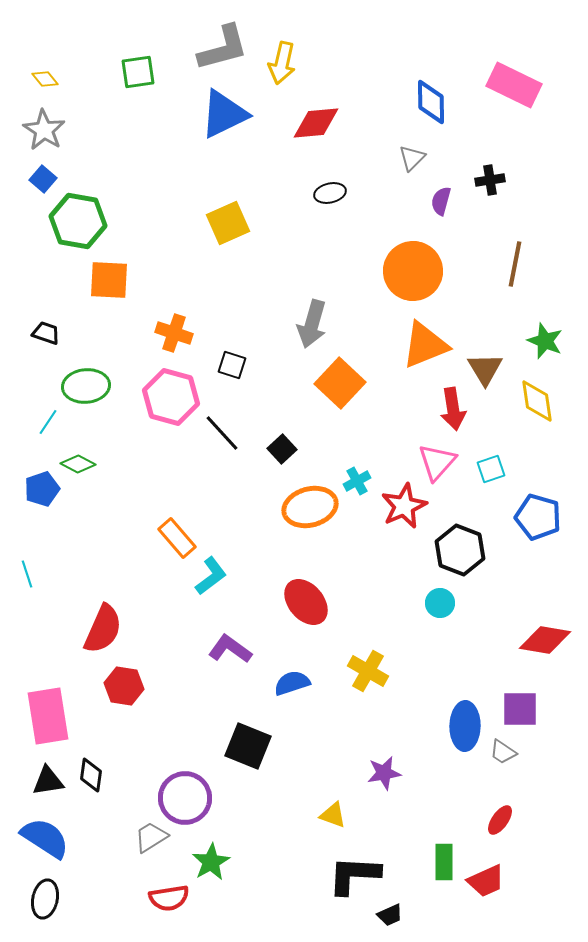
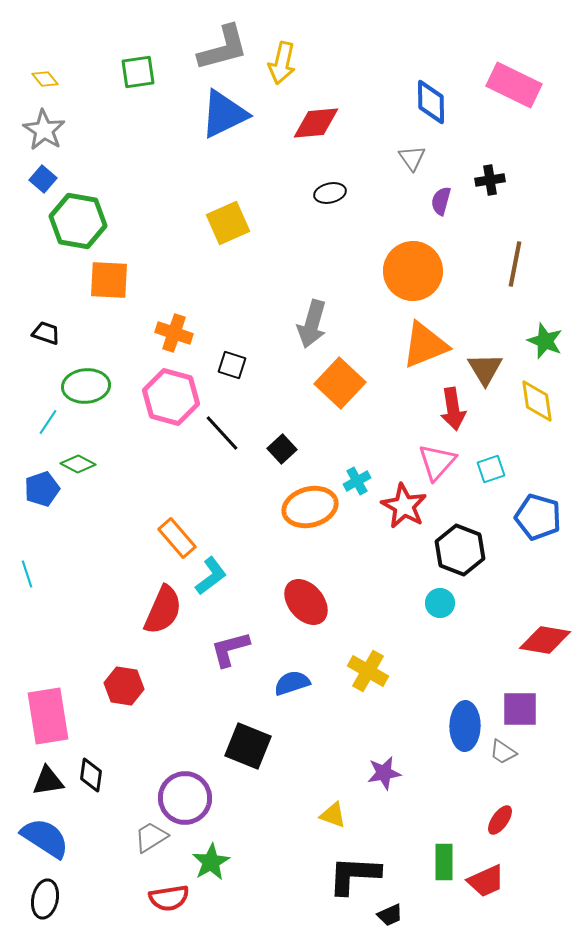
gray triangle at (412, 158): rotated 20 degrees counterclockwise
red star at (404, 506): rotated 18 degrees counterclockwise
red semicircle at (103, 629): moved 60 px right, 19 px up
purple L-shape at (230, 649): rotated 51 degrees counterclockwise
